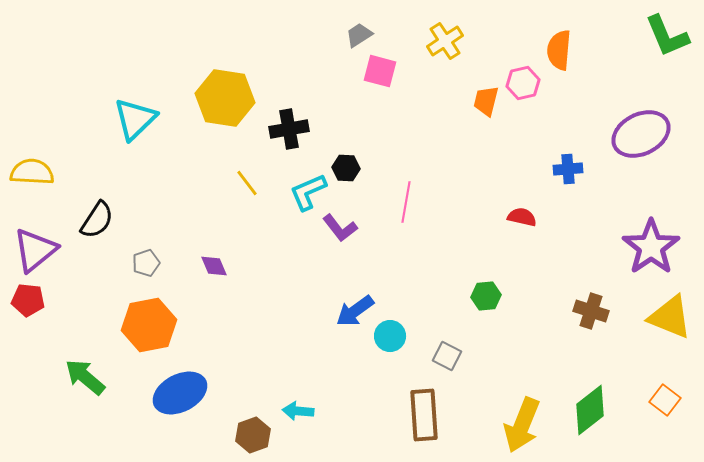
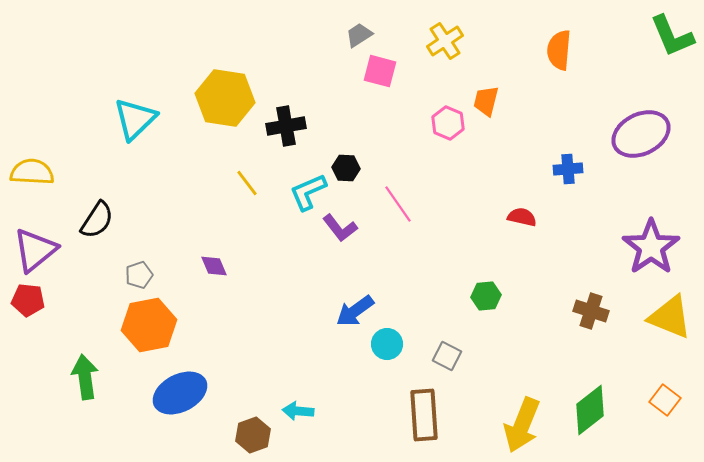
green L-shape: moved 5 px right
pink hexagon: moved 75 px left, 40 px down; rotated 24 degrees counterclockwise
black cross: moved 3 px left, 3 px up
pink line: moved 8 px left, 2 px down; rotated 45 degrees counterclockwise
gray pentagon: moved 7 px left, 12 px down
cyan circle: moved 3 px left, 8 px down
green arrow: rotated 42 degrees clockwise
